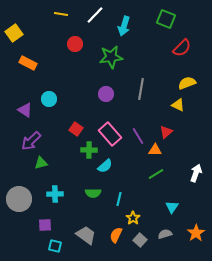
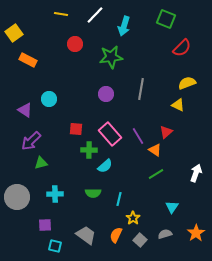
orange rectangle: moved 3 px up
red square: rotated 32 degrees counterclockwise
orange triangle: rotated 32 degrees clockwise
gray circle: moved 2 px left, 2 px up
